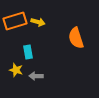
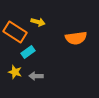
orange rectangle: moved 11 px down; rotated 50 degrees clockwise
orange semicircle: rotated 80 degrees counterclockwise
cyan rectangle: rotated 64 degrees clockwise
yellow star: moved 1 px left, 2 px down
